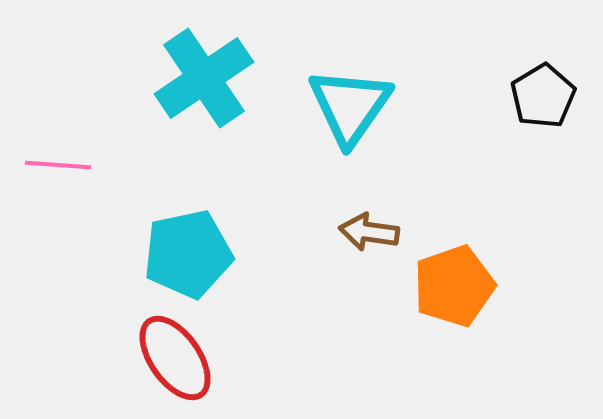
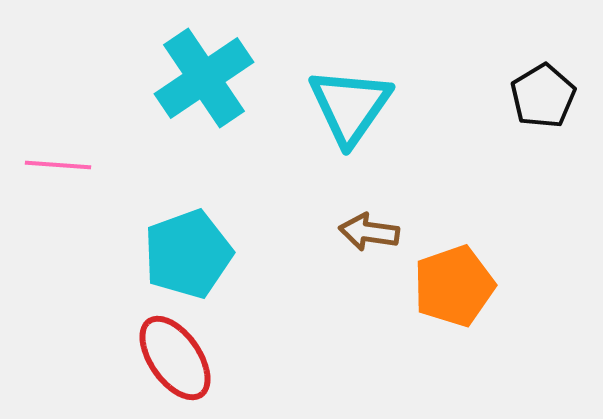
cyan pentagon: rotated 8 degrees counterclockwise
